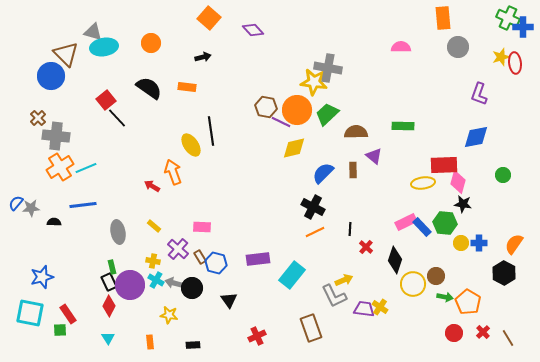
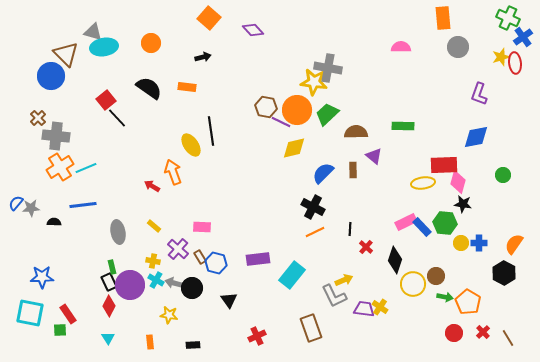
blue cross at (523, 27): moved 10 px down; rotated 36 degrees counterclockwise
blue star at (42, 277): rotated 15 degrees clockwise
